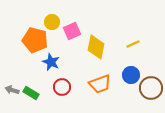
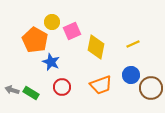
orange pentagon: rotated 15 degrees clockwise
orange trapezoid: moved 1 px right, 1 px down
